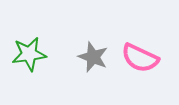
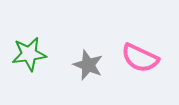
gray star: moved 5 px left, 8 px down
